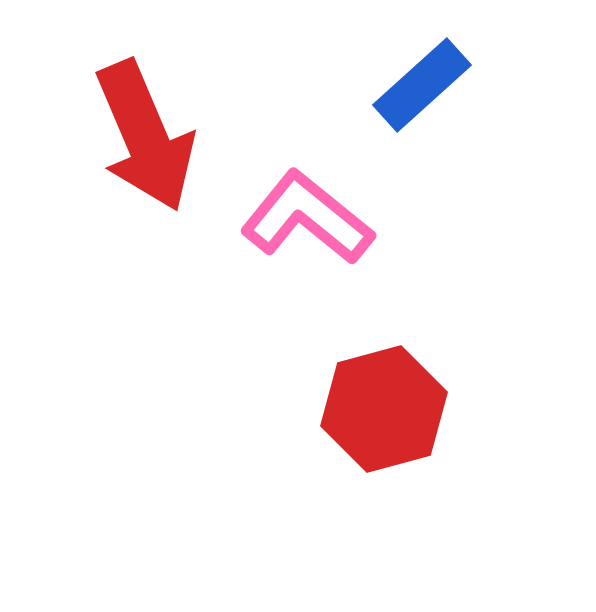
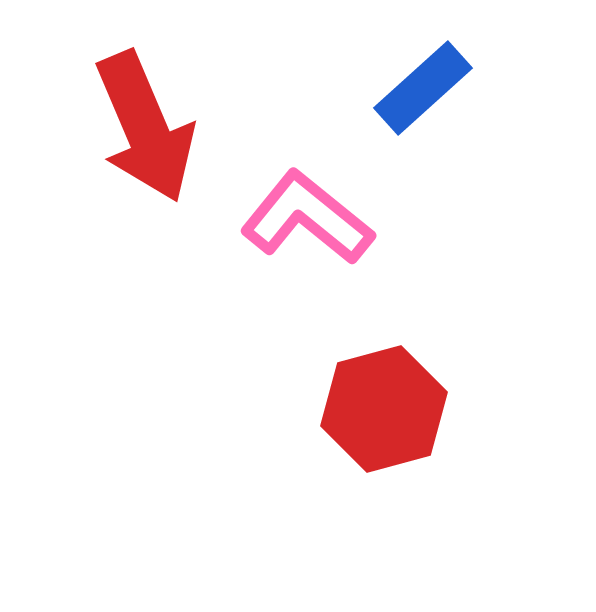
blue rectangle: moved 1 px right, 3 px down
red arrow: moved 9 px up
